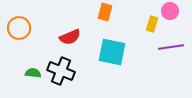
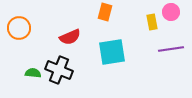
pink circle: moved 1 px right, 1 px down
yellow rectangle: moved 2 px up; rotated 28 degrees counterclockwise
purple line: moved 2 px down
cyan square: rotated 20 degrees counterclockwise
black cross: moved 2 px left, 1 px up
